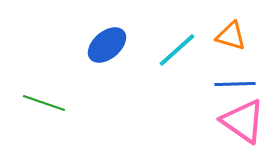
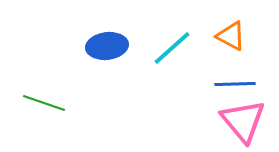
orange triangle: rotated 12 degrees clockwise
blue ellipse: moved 1 px down; rotated 33 degrees clockwise
cyan line: moved 5 px left, 2 px up
pink triangle: rotated 15 degrees clockwise
